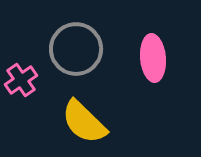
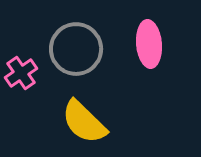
pink ellipse: moved 4 px left, 14 px up
pink cross: moved 7 px up
